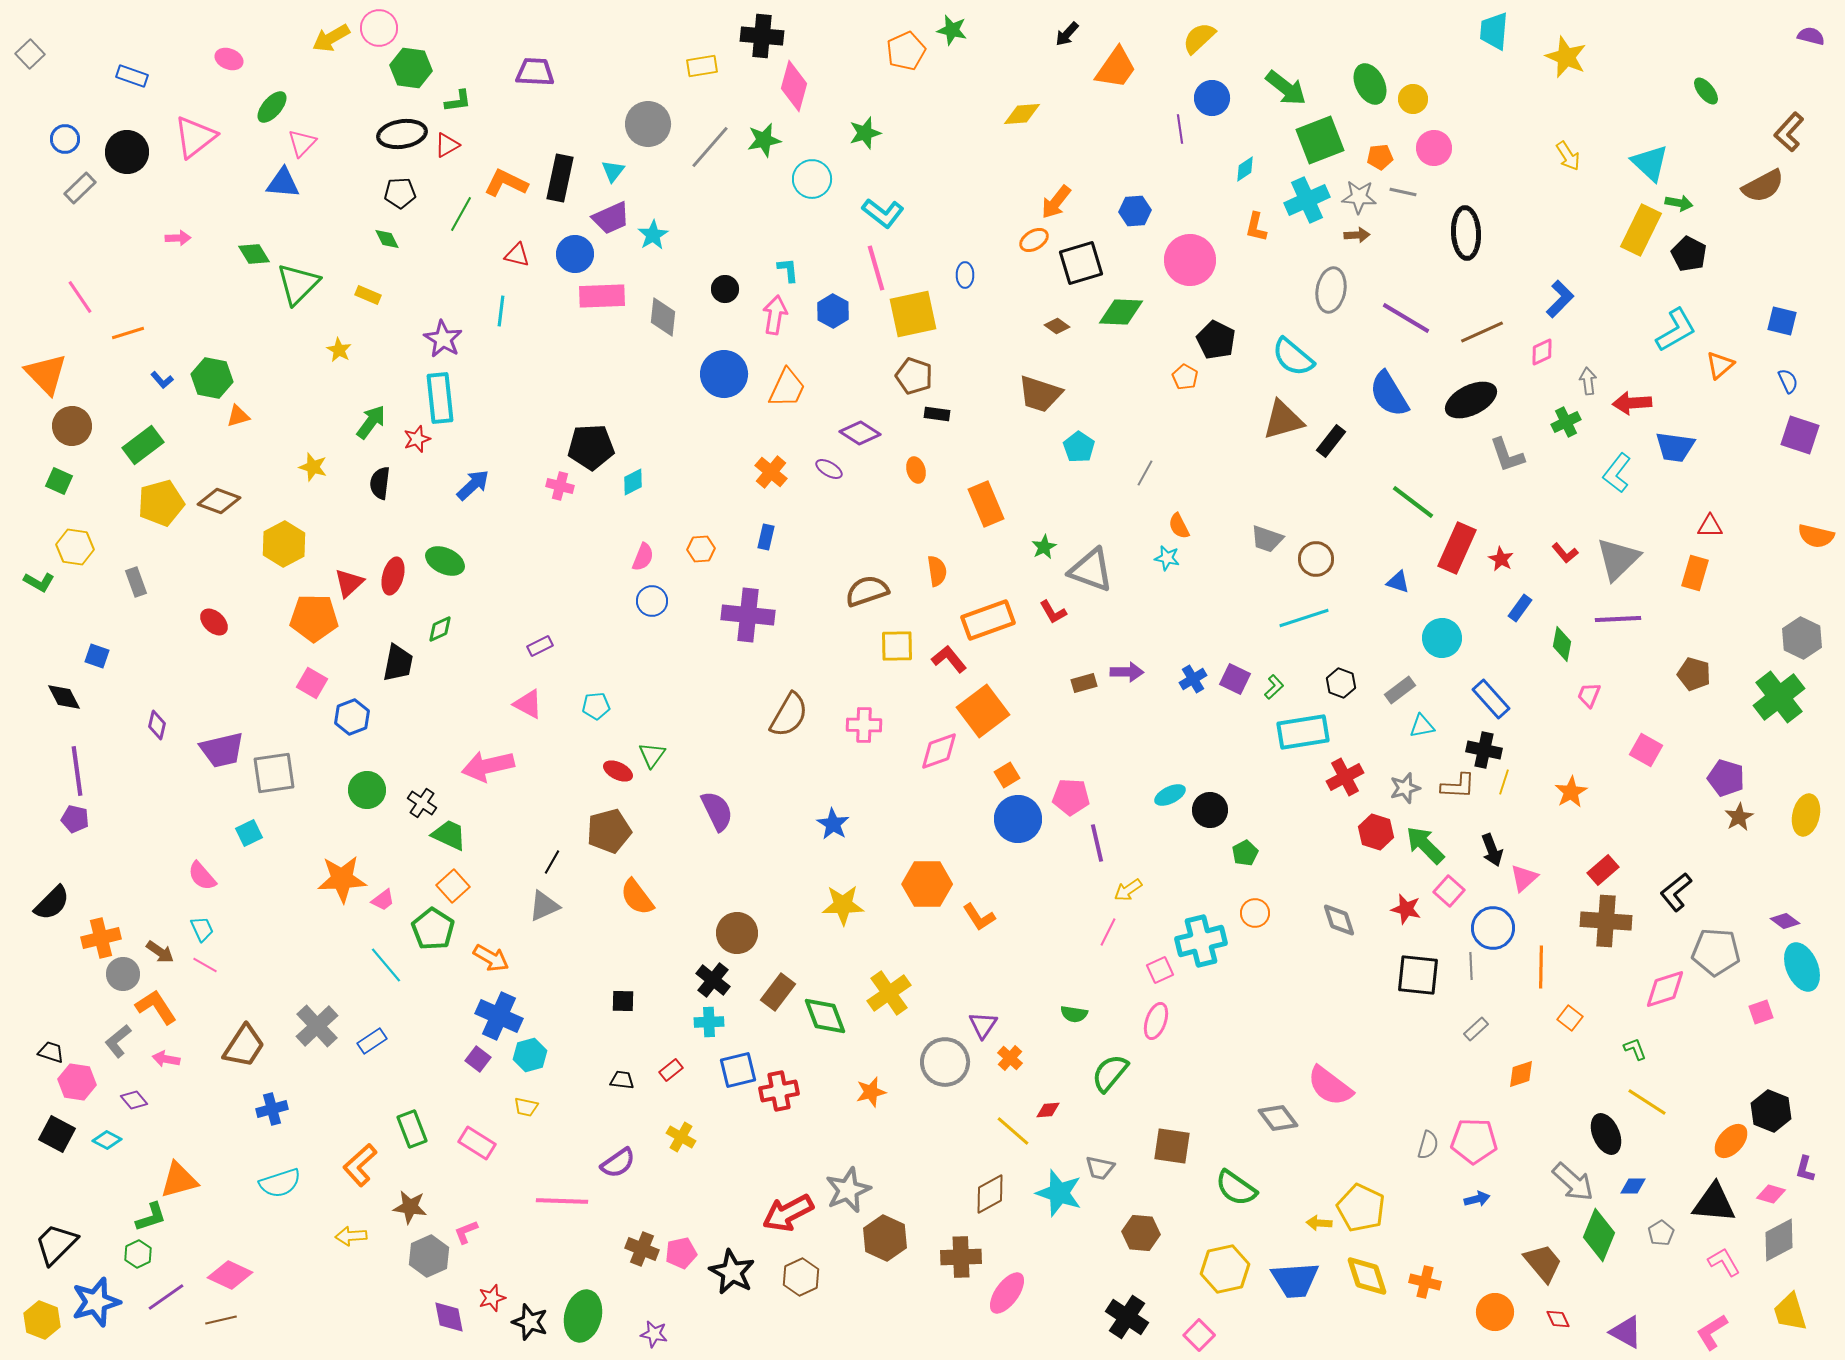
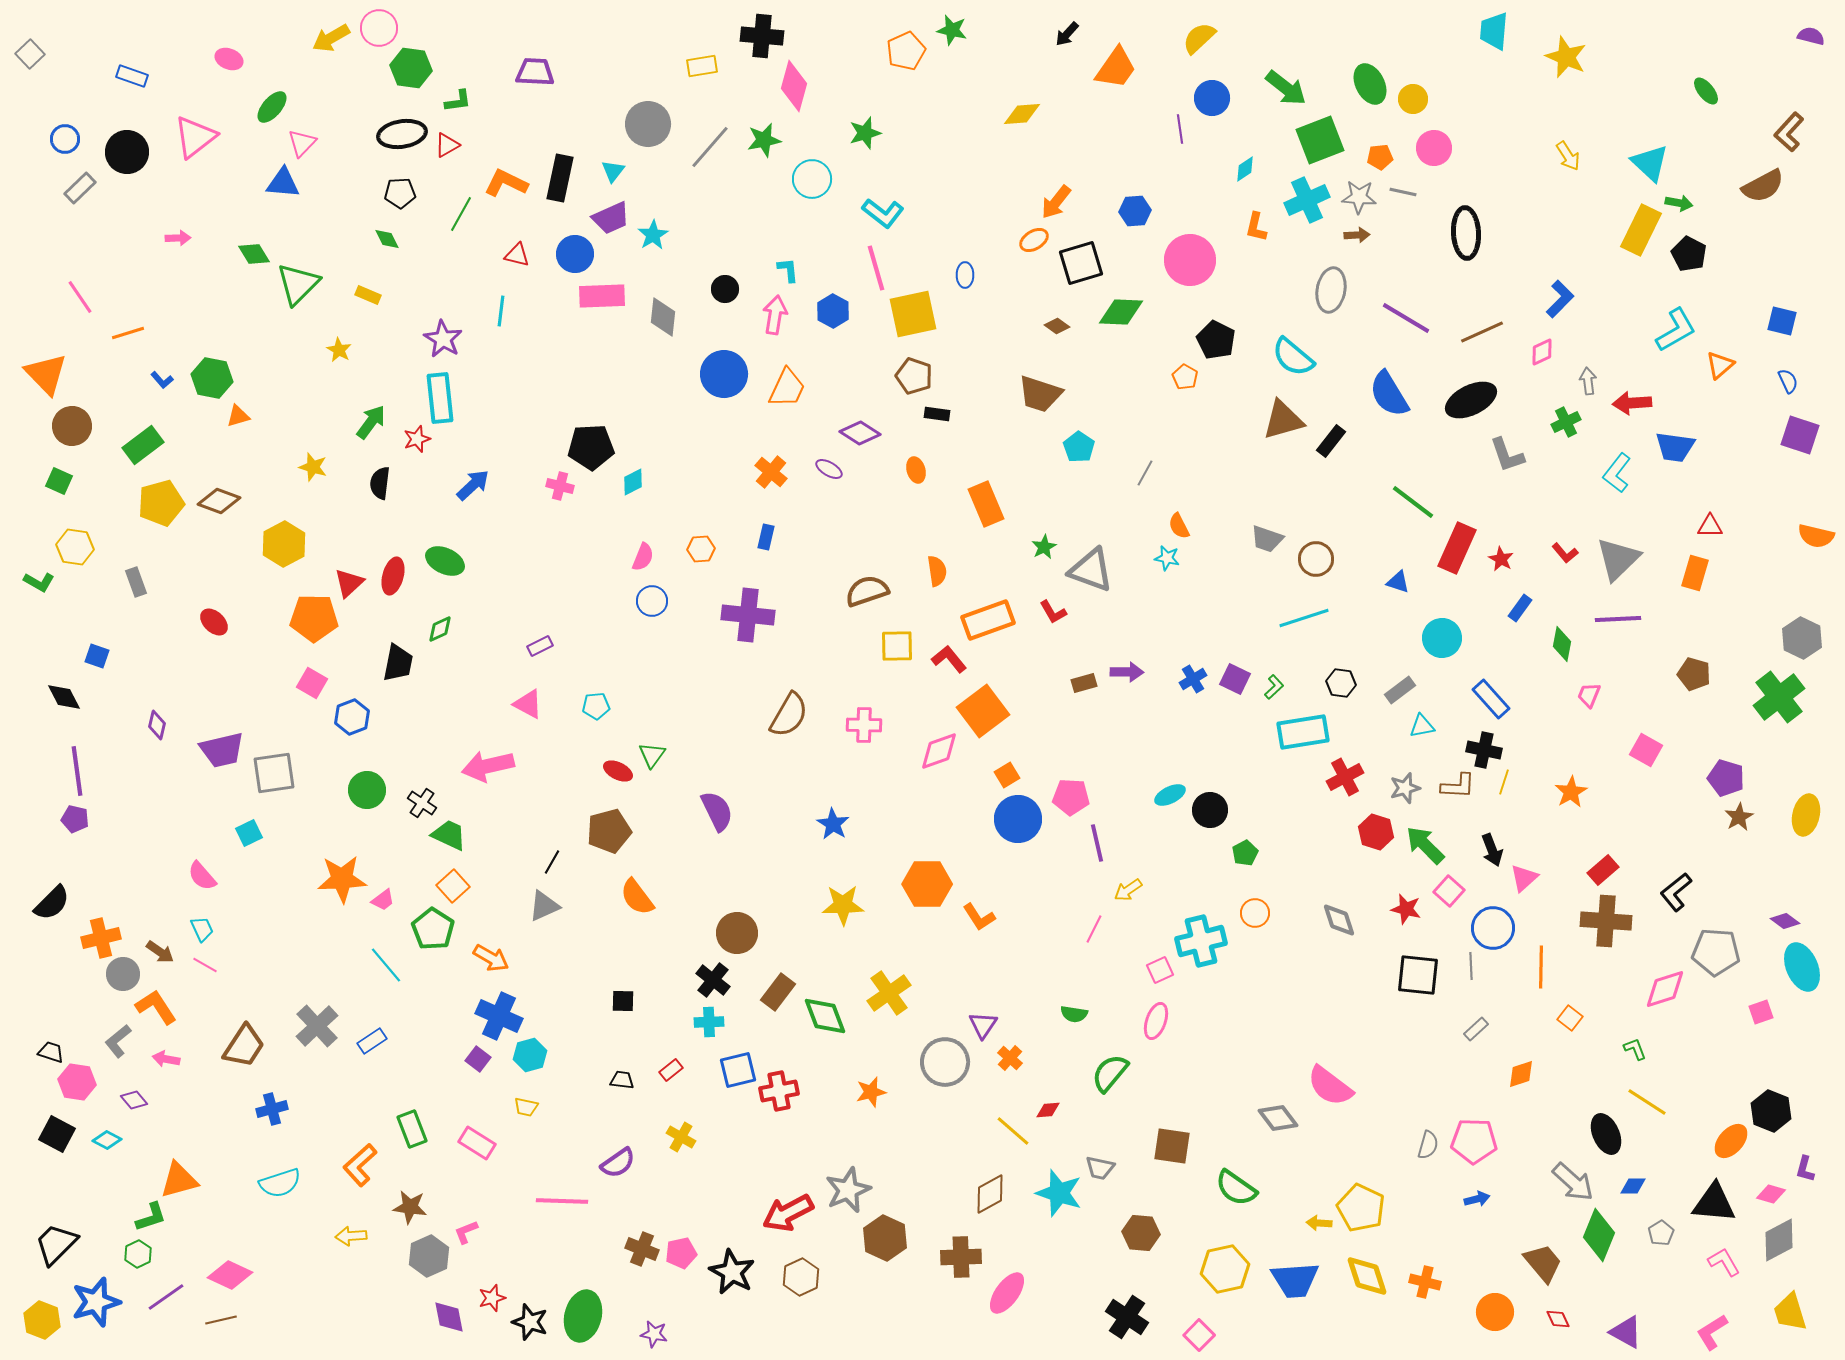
black hexagon at (1341, 683): rotated 12 degrees counterclockwise
pink line at (1108, 932): moved 14 px left, 3 px up
